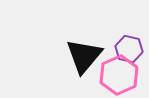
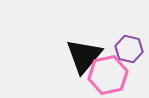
pink hexagon: moved 11 px left; rotated 12 degrees clockwise
